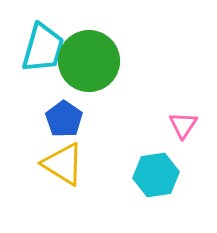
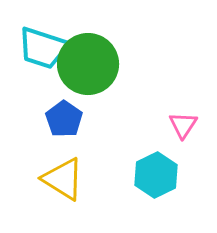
cyan trapezoid: rotated 92 degrees clockwise
green circle: moved 1 px left, 3 px down
yellow triangle: moved 15 px down
cyan hexagon: rotated 18 degrees counterclockwise
